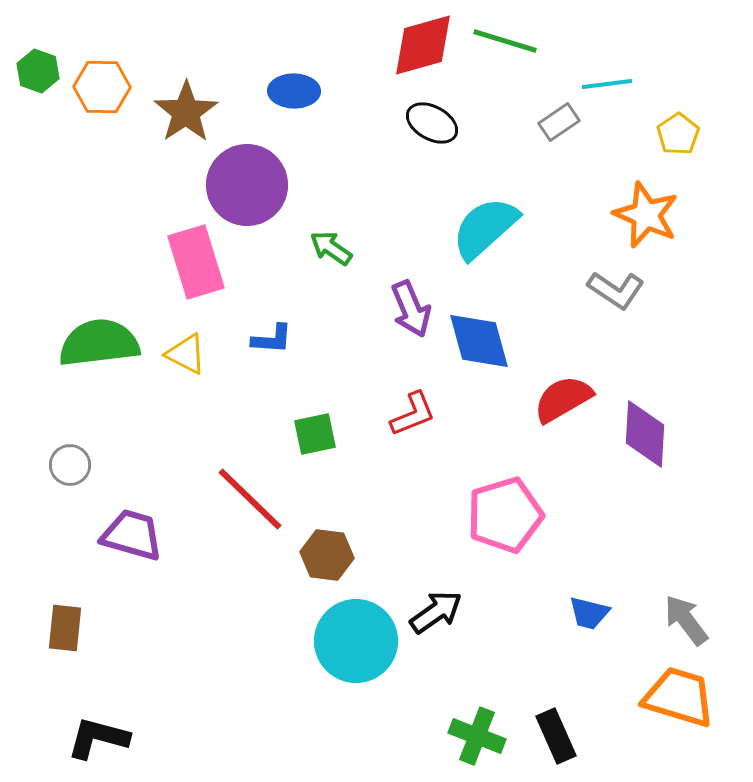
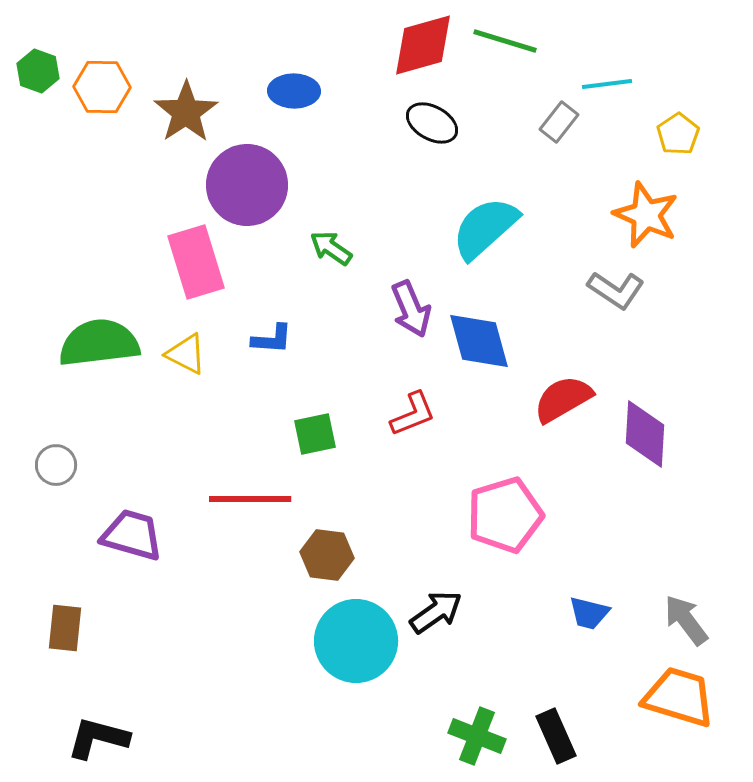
gray rectangle: rotated 18 degrees counterclockwise
gray circle: moved 14 px left
red line: rotated 44 degrees counterclockwise
